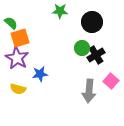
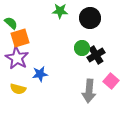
black circle: moved 2 px left, 4 px up
